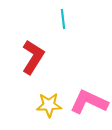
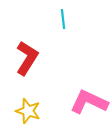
red L-shape: moved 6 px left, 1 px down
yellow star: moved 21 px left, 6 px down; rotated 20 degrees clockwise
